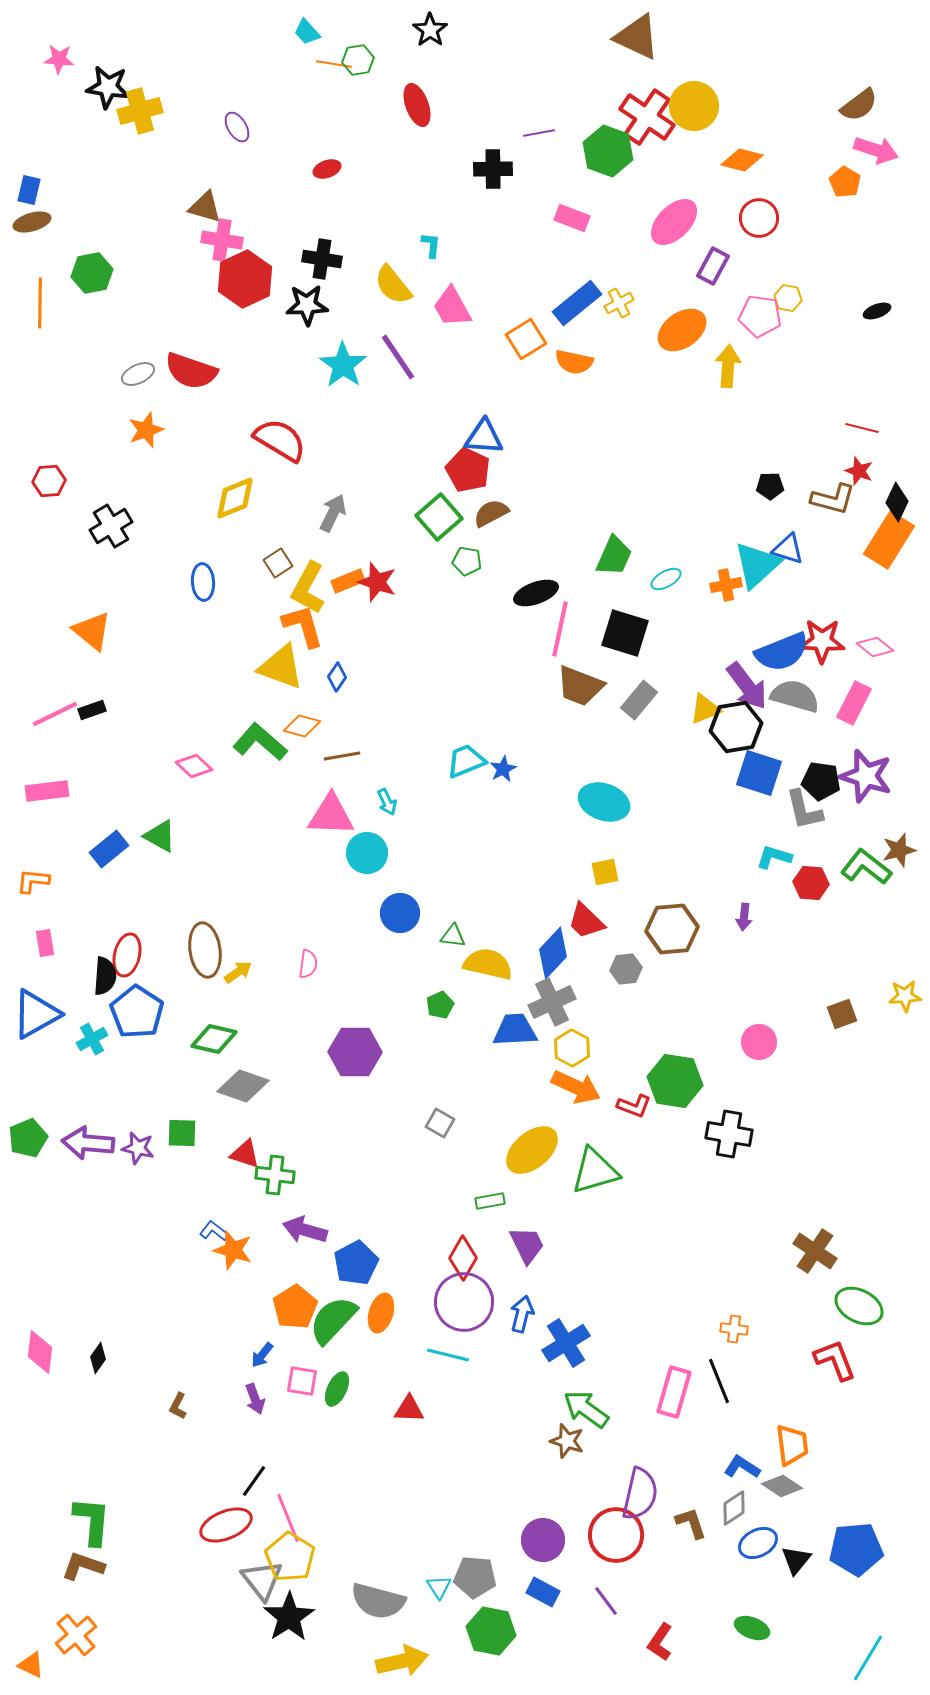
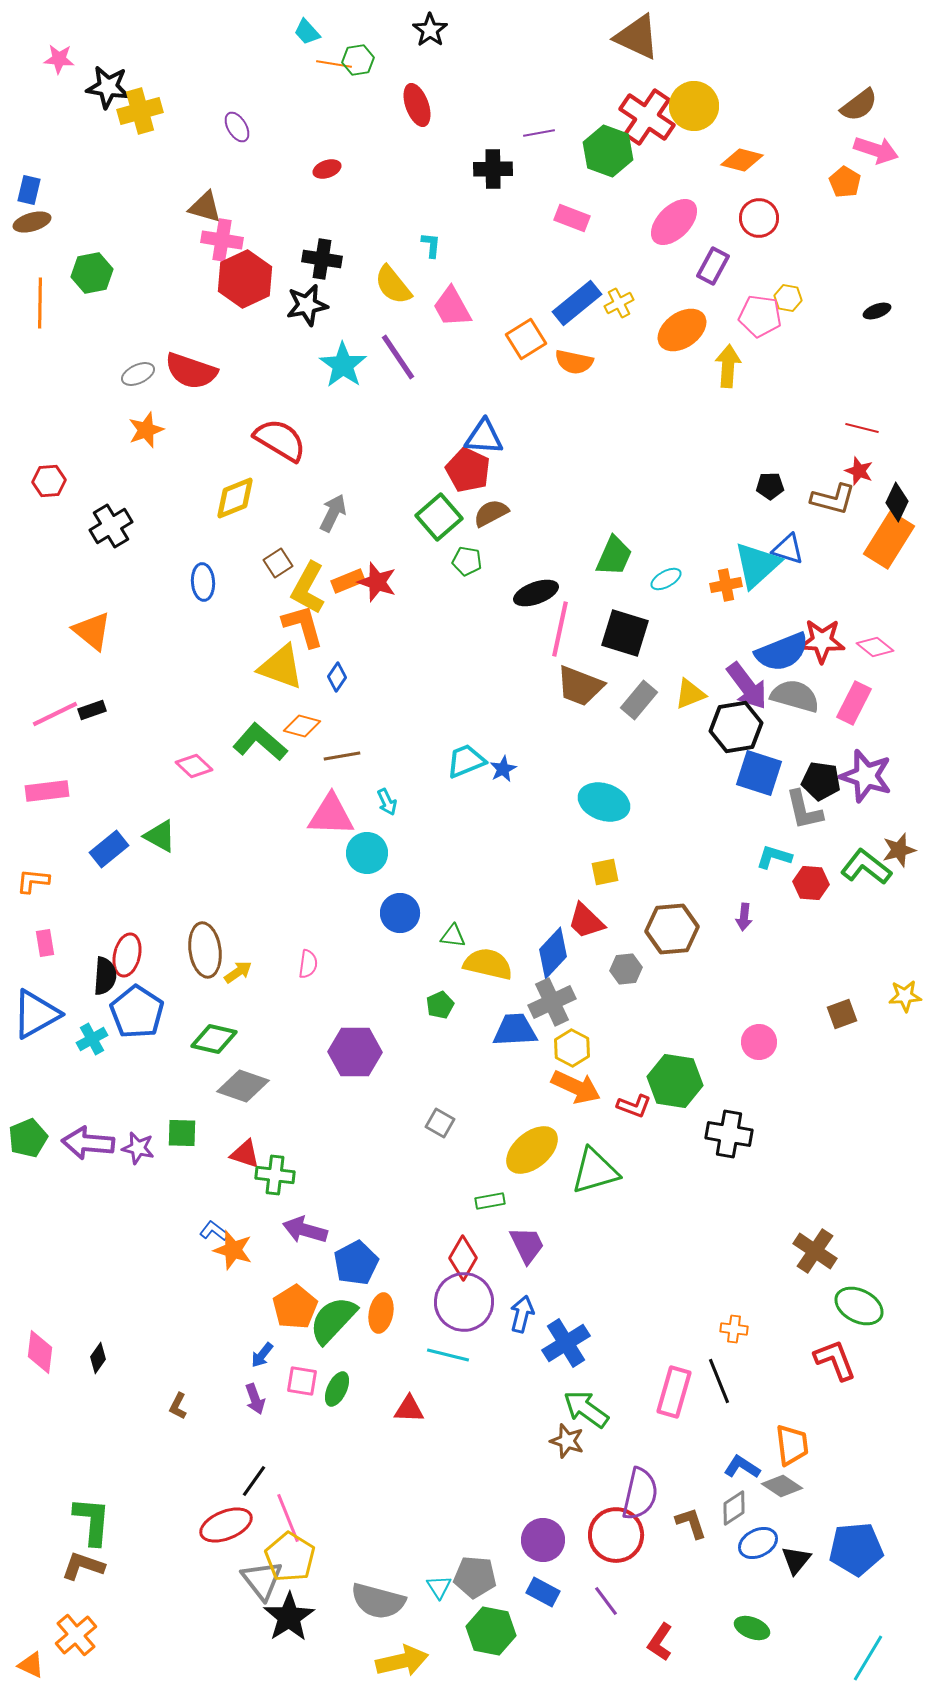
black star at (307, 305): rotated 9 degrees counterclockwise
yellow triangle at (705, 709): moved 15 px left, 15 px up
orange ellipse at (381, 1313): rotated 6 degrees counterclockwise
